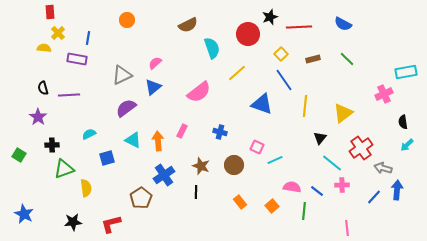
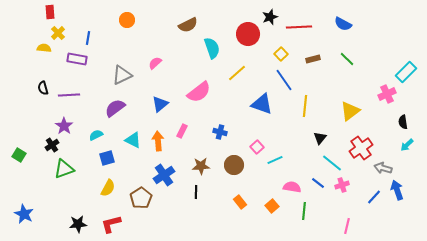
cyan rectangle at (406, 72): rotated 35 degrees counterclockwise
blue triangle at (153, 87): moved 7 px right, 17 px down
pink cross at (384, 94): moved 3 px right
purple semicircle at (126, 108): moved 11 px left
yellow triangle at (343, 113): moved 7 px right, 2 px up
purple star at (38, 117): moved 26 px right, 9 px down
cyan semicircle at (89, 134): moved 7 px right, 1 px down
black cross at (52, 145): rotated 32 degrees counterclockwise
pink square at (257, 147): rotated 24 degrees clockwise
brown star at (201, 166): rotated 24 degrees counterclockwise
pink cross at (342, 185): rotated 16 degrees counterclockwise
yellow semicircle at (86, 188): moved 22 px right; rotated 36 degrees clockwise
blue arrow at (397, 190): rotated 24 degrees counterclockwise
blue line at (317, 191): moved 1 px right, 8 px up
black star at (73, 222): moved 5 px right, 2 px down
pink line at (347, 228): moved 2 px up; rotated 21 degrees clockwise
